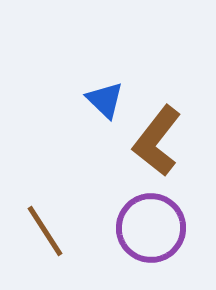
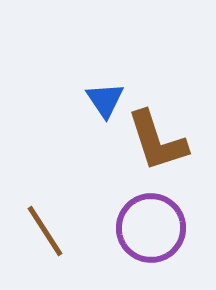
blue triangle: rotated 12 degrees clockwise
brown L-shape: rotated 56 degrees counterclockwise
